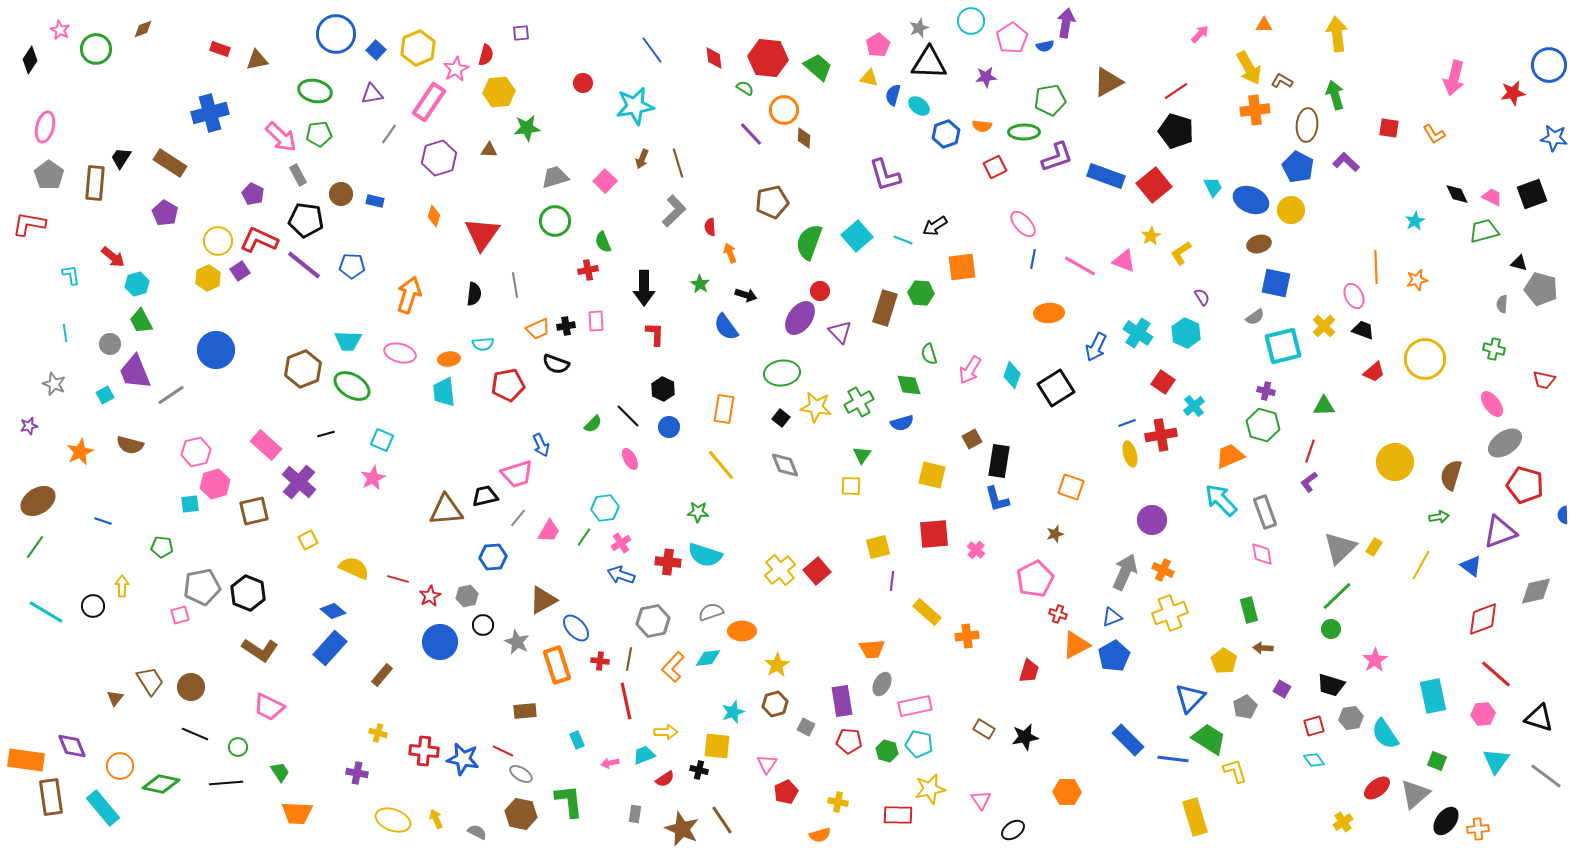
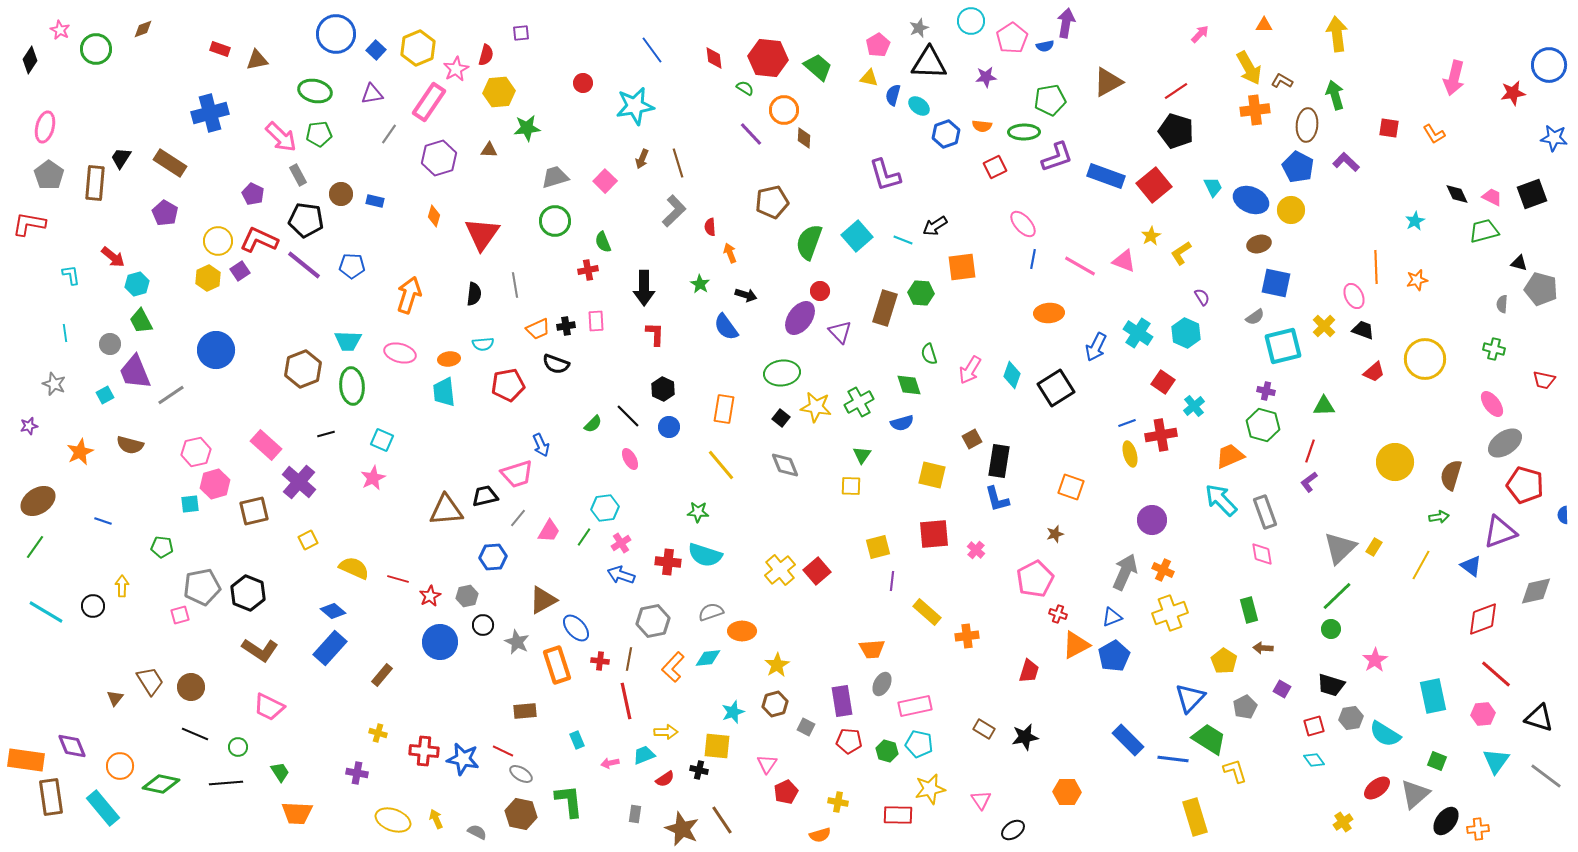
green ellipse at (352, 386): rotated 54 degrees clockwise
cyan semicircle at (1385, 734): rotated 24 degrees counterclockwise
